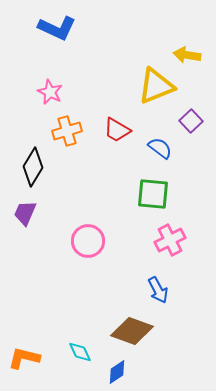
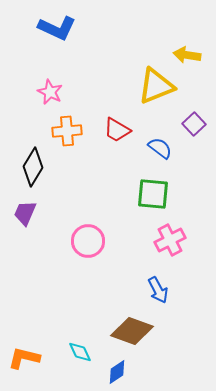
purple square: moved 3 px right, 3 px down
orange cross: rotated 12 degrees clockwise
